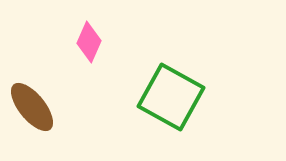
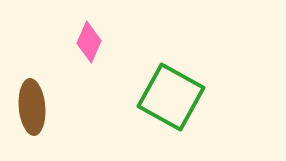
brown ellipse: rotated 34 degrees clockwise
